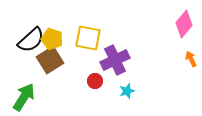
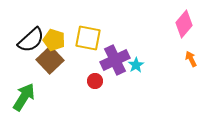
yellow pentagon: moved 2 px right, 1 px down
brown square: rotated 12 degrees counterclockwise
cyan star: moved 9 px right, 26 px up; rotated 14 degrees counterclockwise
